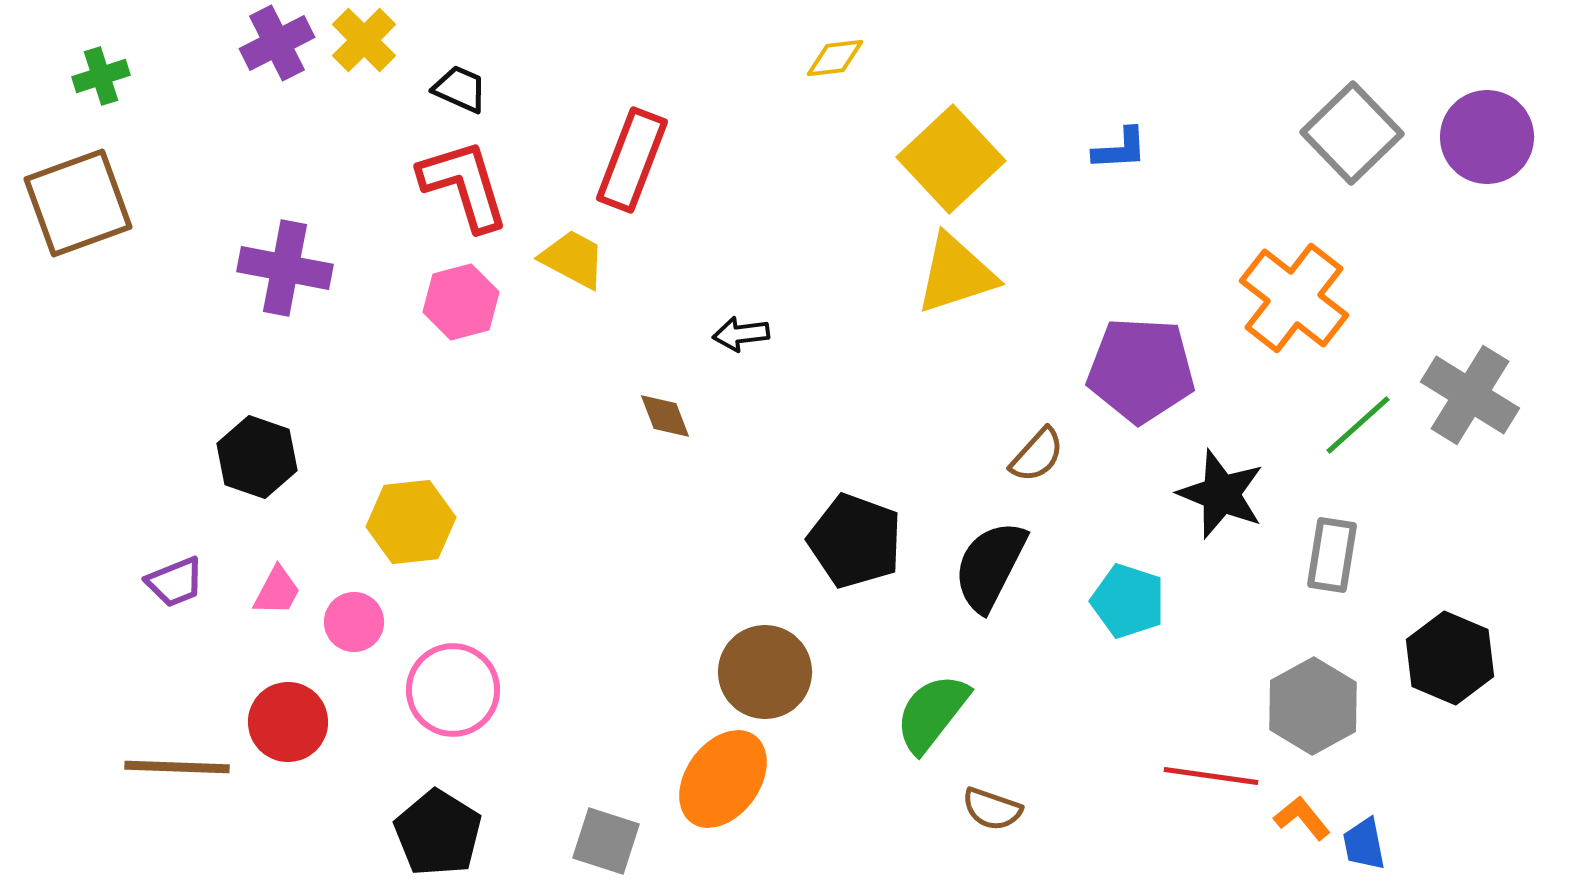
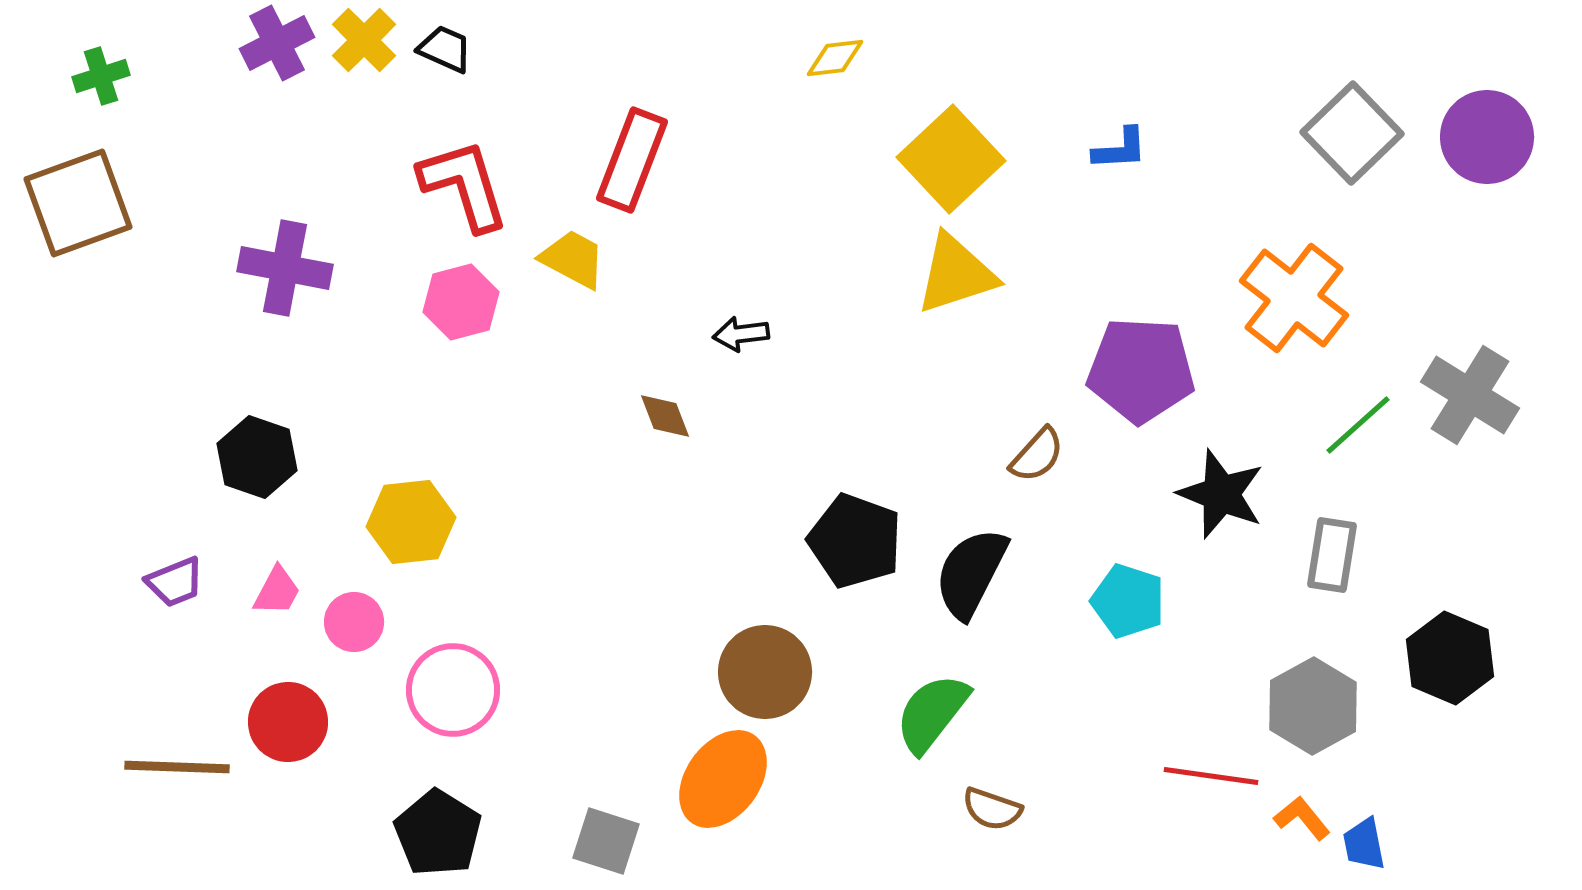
black trapezoid at (460, 89): moved 15 px left, 40 px up
black semicircle at (990, 566): moved 19 px left, 7 px down
